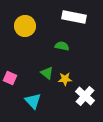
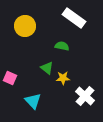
white rectangle: moved 1 px down; rotated 25 degrees clockwise
green triangle: moved 5 px up
yellow star: moved 2 px left, 1 px up
